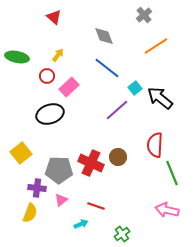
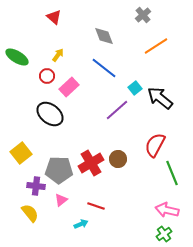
gray cross: moved 1 px left
green ellipse: rotated 20 degrees clockwise
blue line: moved 3 px left
black ellipse: rotated 56 degrees clockwise
red semicircle: rotated 25 degrees clockwise
brown circle: moved 2 px down
red cross: rotated 35 degrees clockwise
purple cross: moved 1 px left, 2 px up
yellow semicircle: rotated 60 degrees counterclockwise
green cross: moved 42 px right
